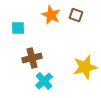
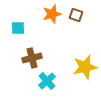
orange star: moved 1 px right, 1 px up; rotated 30 degrees clockwise
cyan cross: moved 3 px right
